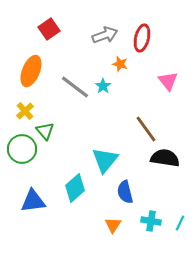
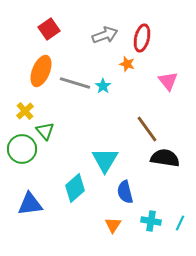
orange star: moved 7 px right
orange ellipse: moved 10 px right
gray line: moved 4 px up; rotated 20 degrees counterclockwise
brown line: moved 1 px right
cyan triangle: rotated 8 degrees counterclockwise
blue triangle: moved 3 px left, 3 px down
